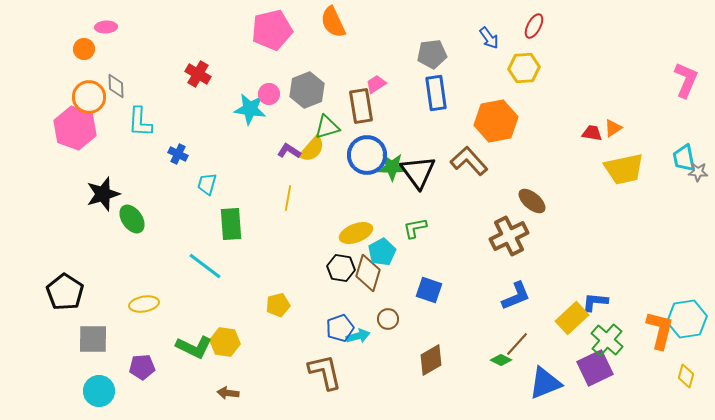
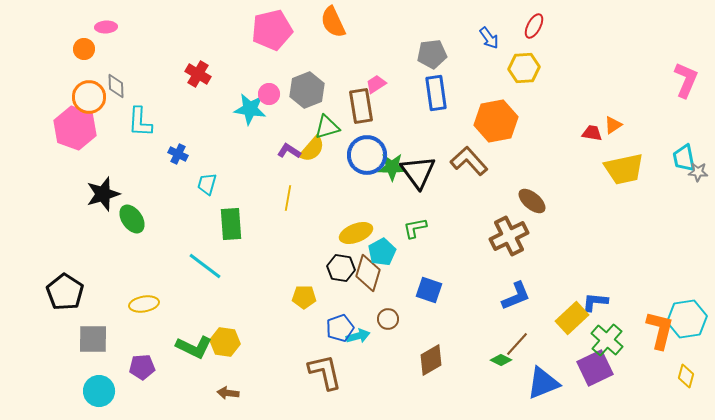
orange triangle at (613, 128): moved 3 px up
yellow pentagon at (278, 305): moved 26 px right, 8 px up; rotated 15 degrees clockwise
blue triangle at (545, 383): moved 2 px left
